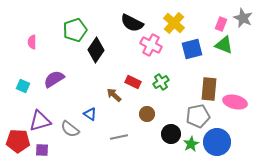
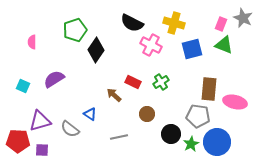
yellow cross: rotated 25 degrees counterclockwise
gray pentagon: rotated 20 degrees clockwise
